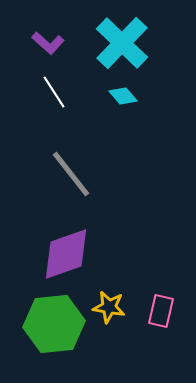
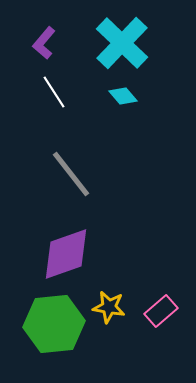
purple L-shape: moved 4 px left; rotated 88 degrees clockwise
pink rectangle: rotated 36 degrees clockwise
